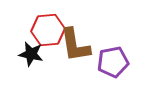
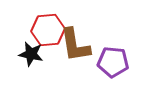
purple pentagon: rotated 16 degrees clockwise
